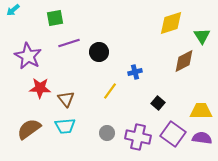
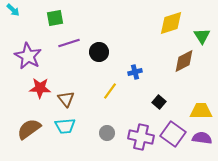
cyan arrow: rotated 96 degrees counterclockwise
black square: moved 1 px right, 1 px up
purple cross: moved 3 px right
